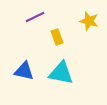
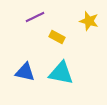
yellow rectangle: rotated 42 degrees counterclockwise
blue triangle: moved 1 px right, 1 px down
